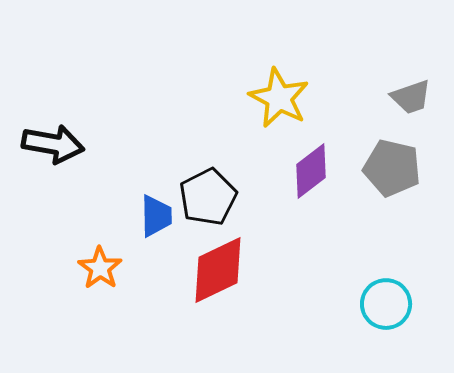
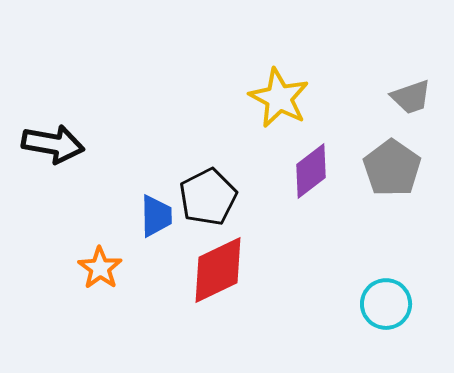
gray pentagon: rotated 22 degrees clockwise
